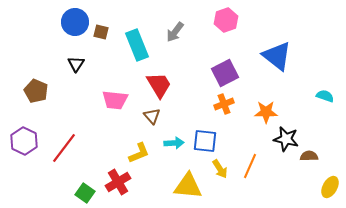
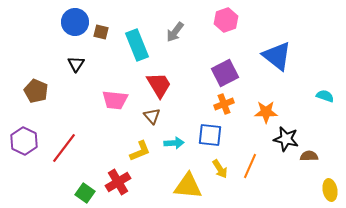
blue square: moved 5 px right, 6 px up
yellow L-shape: moved 1 px right, 2 px up
yellow ellipse: moved 3 px down; rotated 40 degrees counterclockwise
